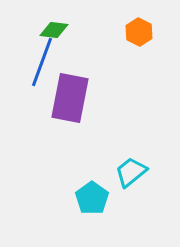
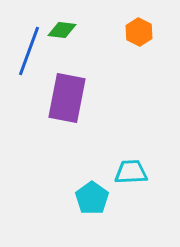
green diamond: moved 8 px right
blue line: moved 13 px left, 11 px up
purple rectangle: moved 3 px left
cyan trapezoid: rotated 36 degrees clockwise
